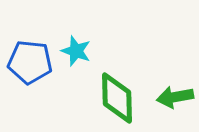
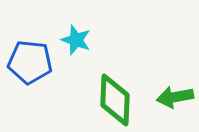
cyan star: moved 11 px up
green diamond: moved 2 px left, 2 px down; rotated 4 degrees clockwise
